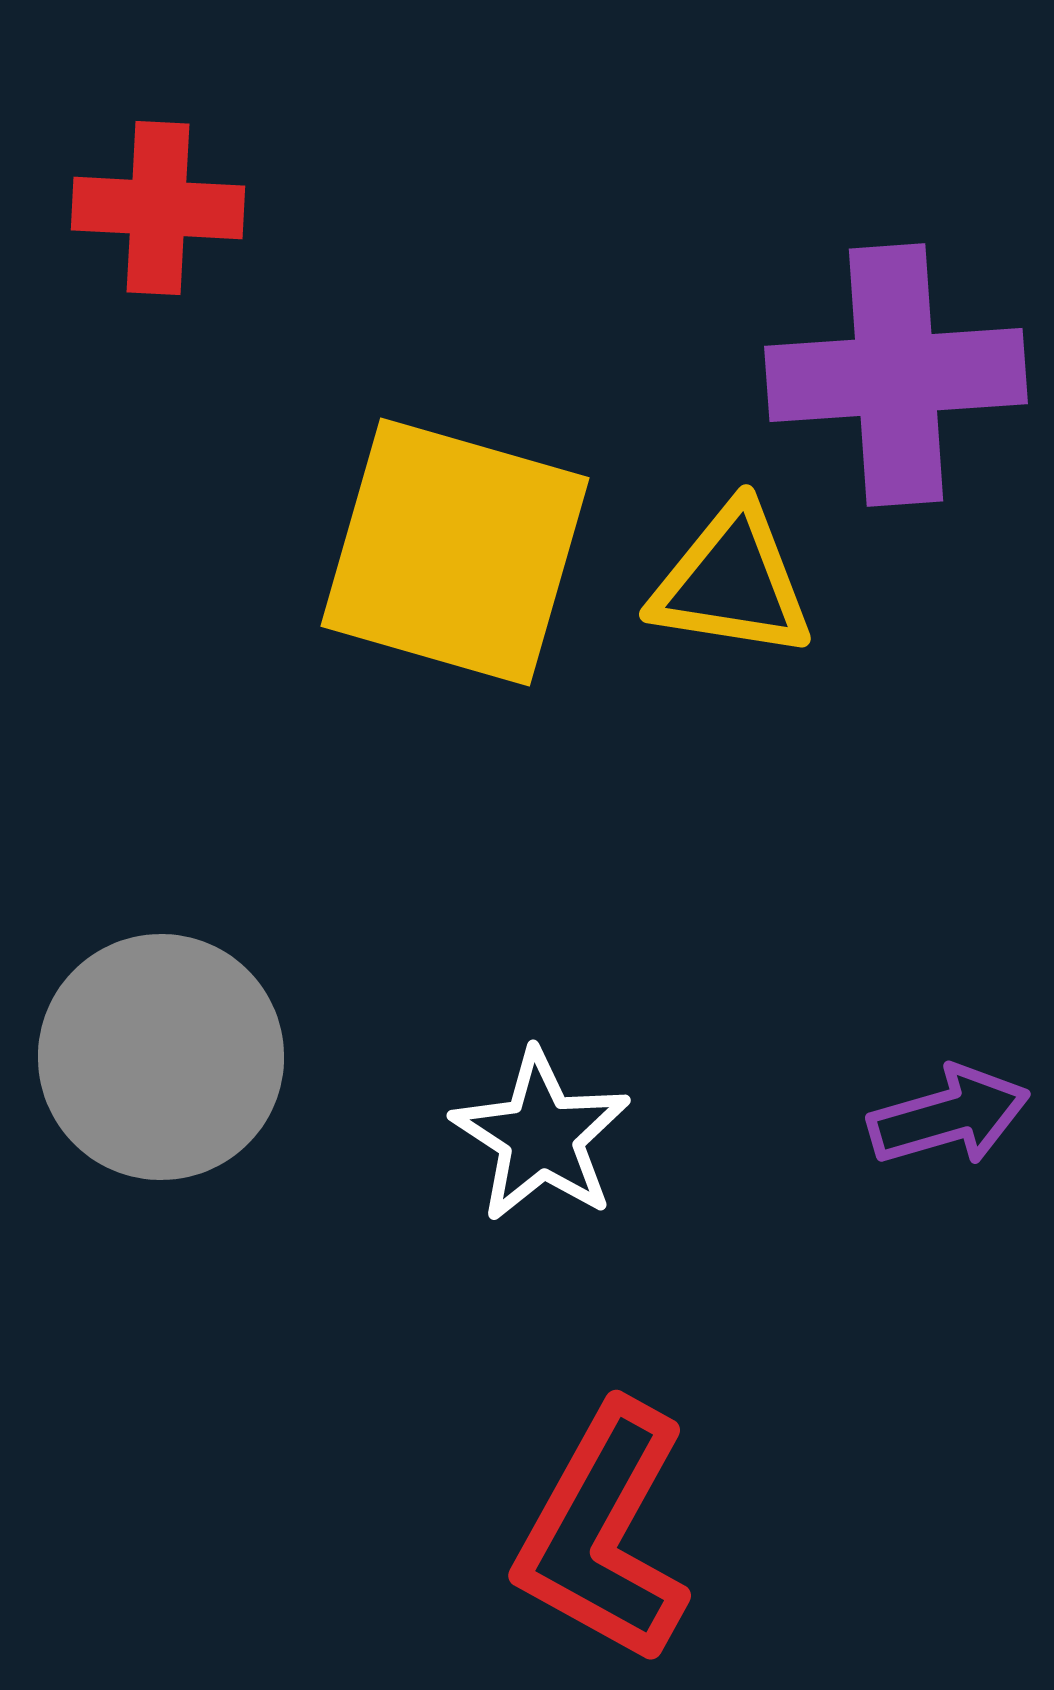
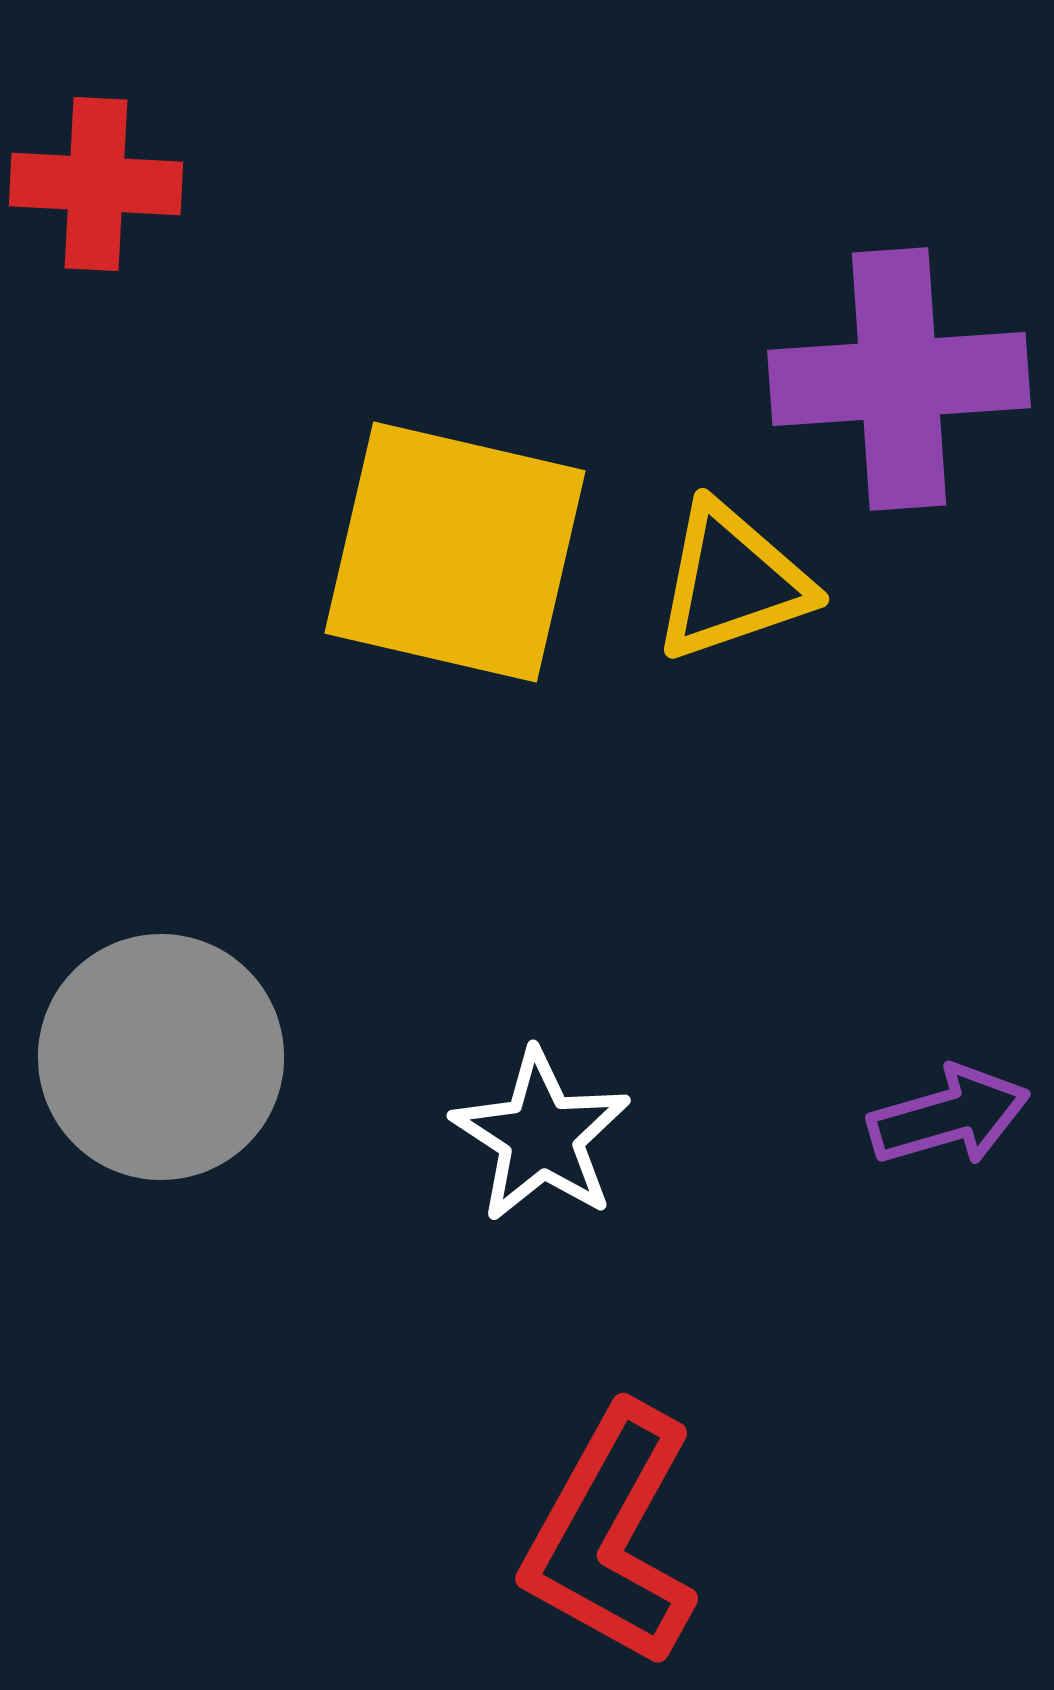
red cross: moved 62 px left, 24 px up
purple cross: moved 3 px right, 4 px down
yellow square: rotated 3 degrees counterclockwise
yellow triangle: rotated 28 degrees counterclockwise
red L-shape: moved 7 px right, 3 px down
